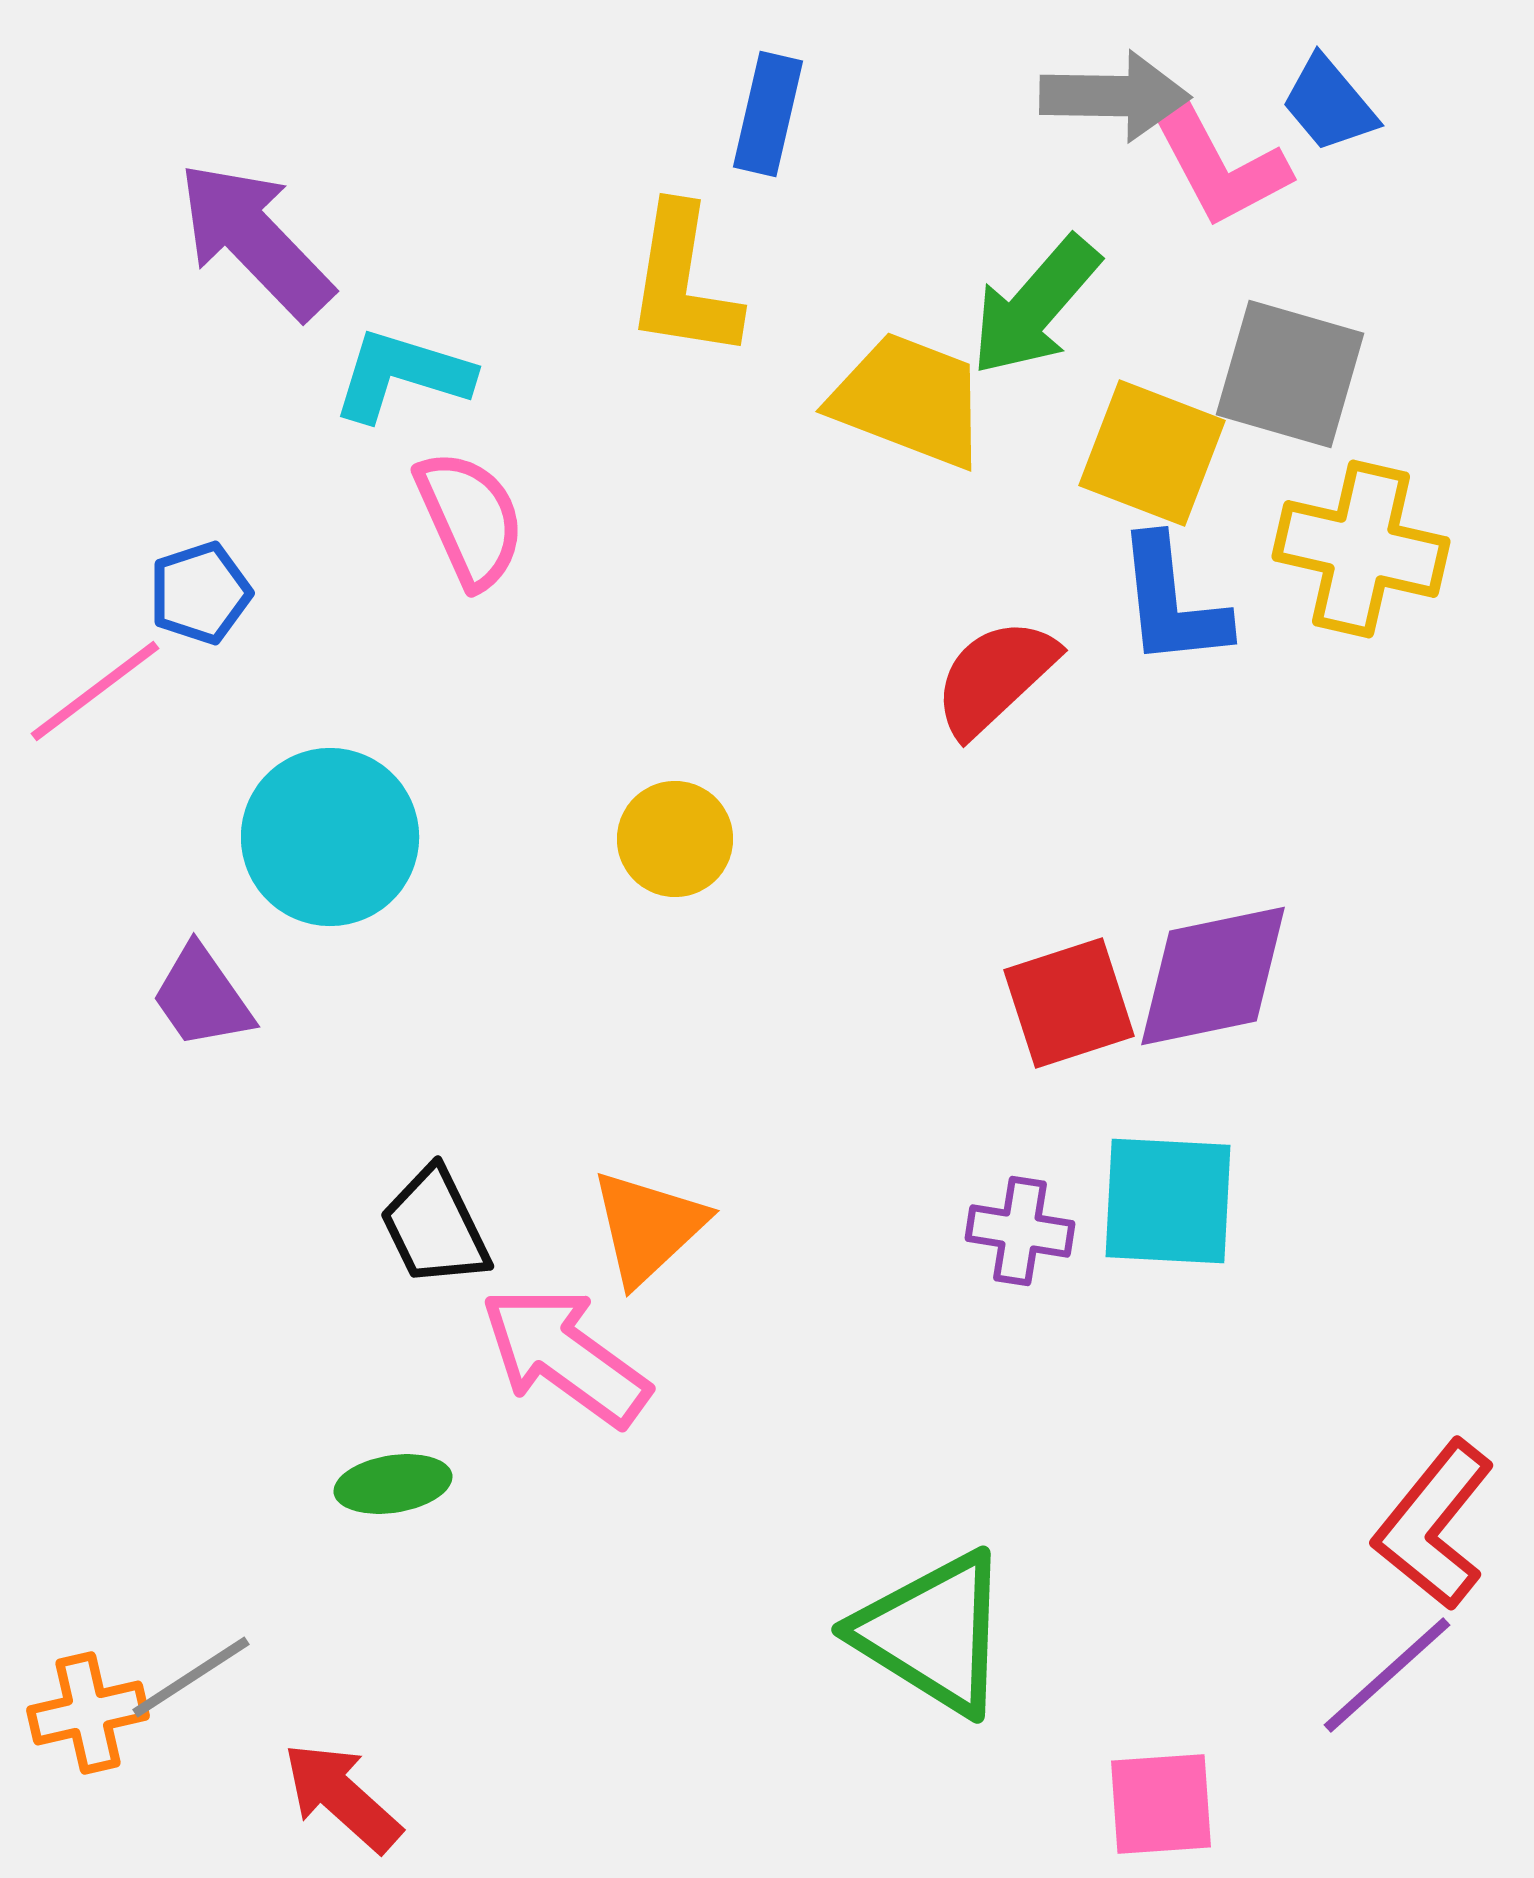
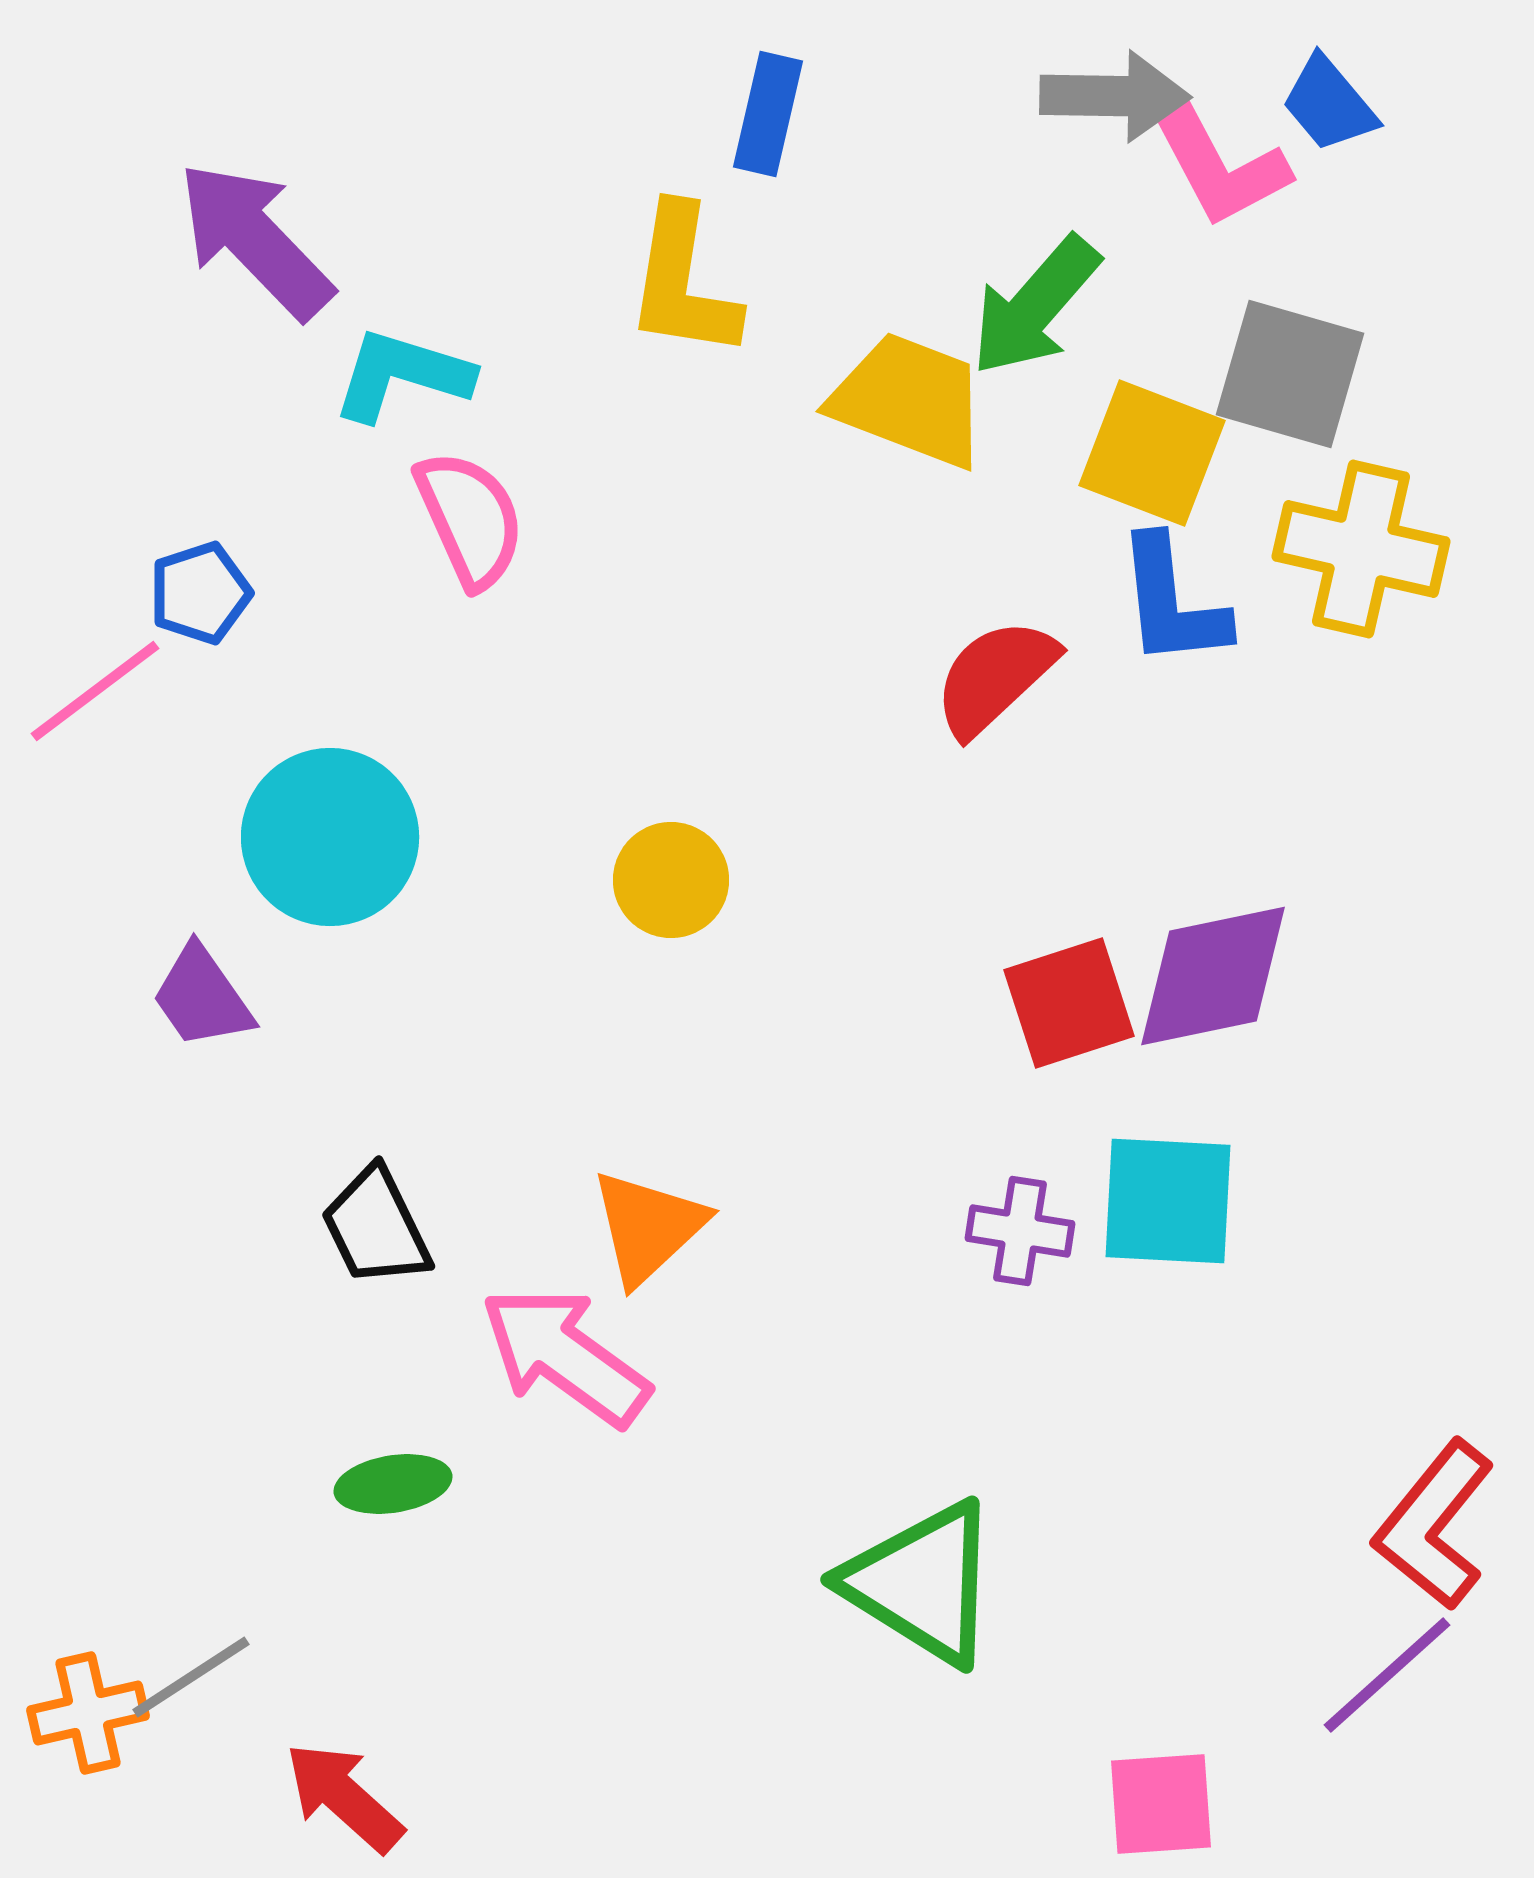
yellow circle: moved 4 px left, 41 px down
black trapezoid: moved 59 px left
green triangle: moved 11 px left, 50 px up
red arrow: moved 2 px right
